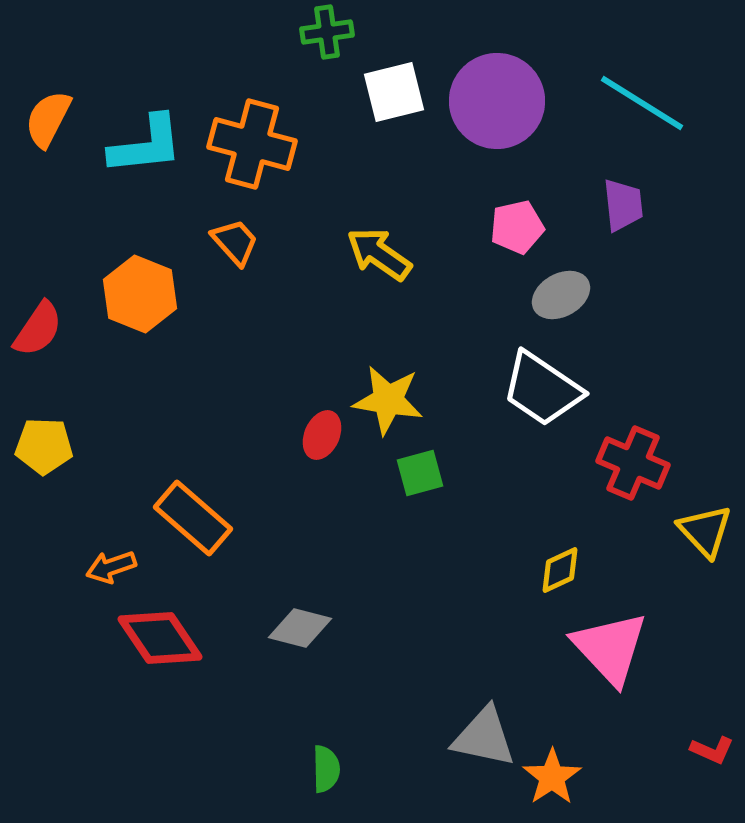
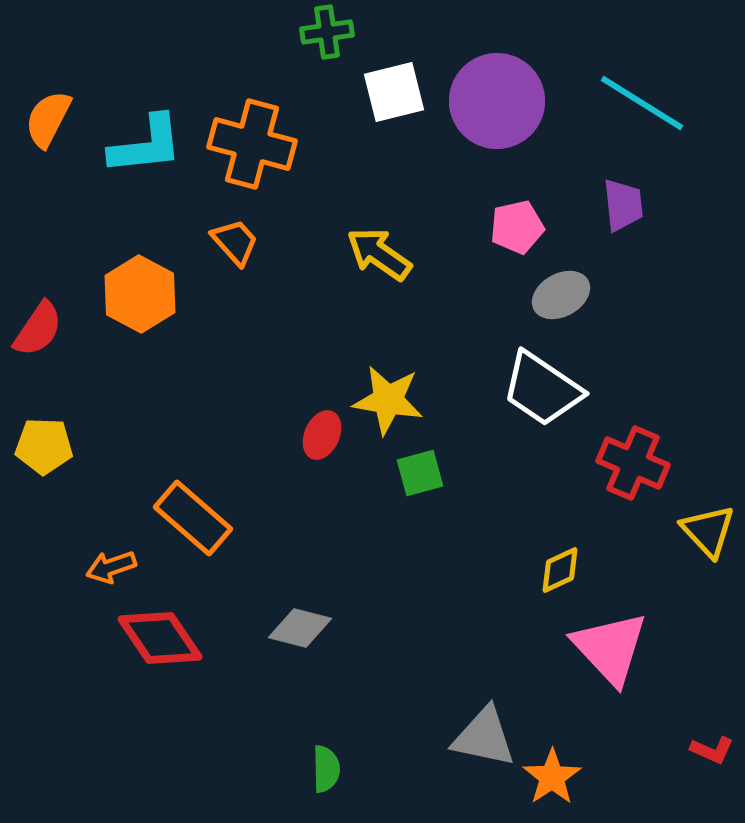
orange hexagon: rotated 6 degrees clockwise
yellow triangle: moved 3 px right
